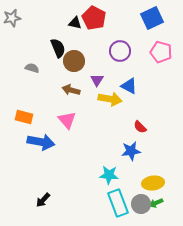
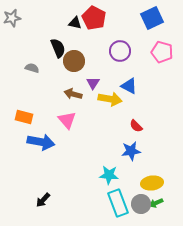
pink pentagon: moved 1 px right
purple triangle: moved 4 px left, 3 px down
brown arrow: moved 2 px right, 4 px down
red semicircle: moved 4 px left, 1 px up
yellow ellipse: moved 1 px left
